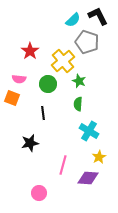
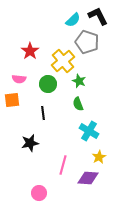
orange square: moved 2 px down; rotated 28 degrees counterclockwise
green semicircle: rotated 24 degrees counterclockwise
